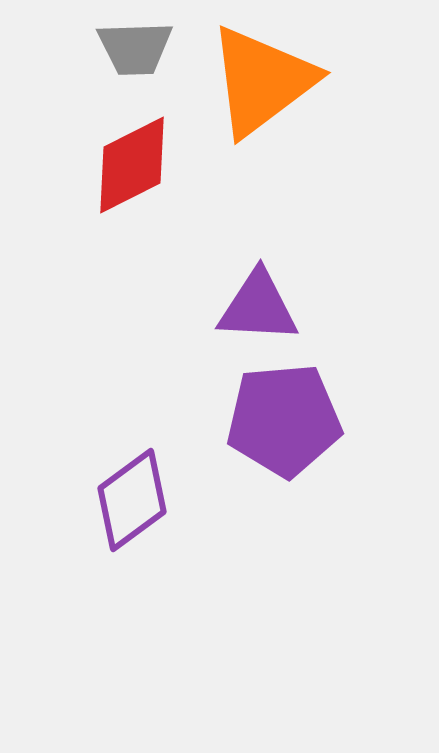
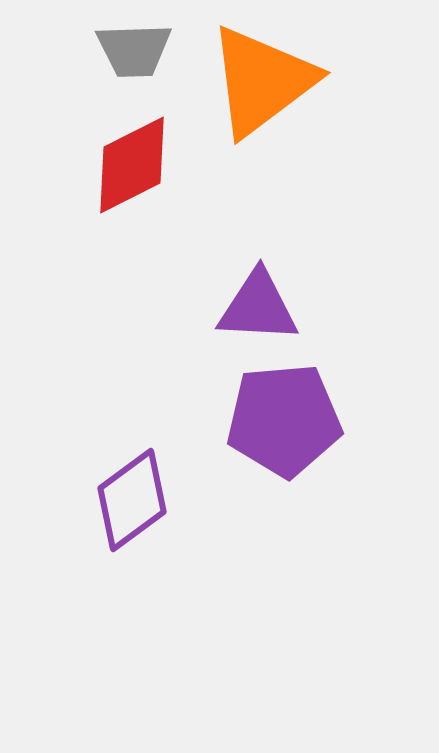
gray trapezoid: moved 1 px left, 2 px down
